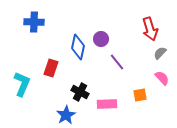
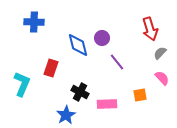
purple circle: moved 1 px right, 1 px up
blue diamond: moved 2 px up; rotated 25 degrees counterclockwise
